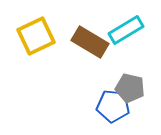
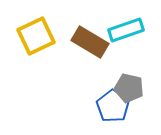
cyan rectangle: rotated 12 degrees clockwise
gray pentagon: moved 1 px left
blue pentagon: rotated 28 degrees clockwise
